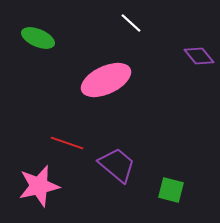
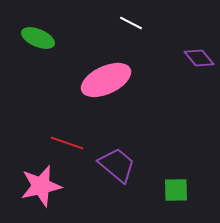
white line: rotated 15 degrees counterclockwise
purple diamond: moved 2 px down
pink star: moved 2 px right
green square: moved 5 px right; rotated 16 degrees counterclockwise
